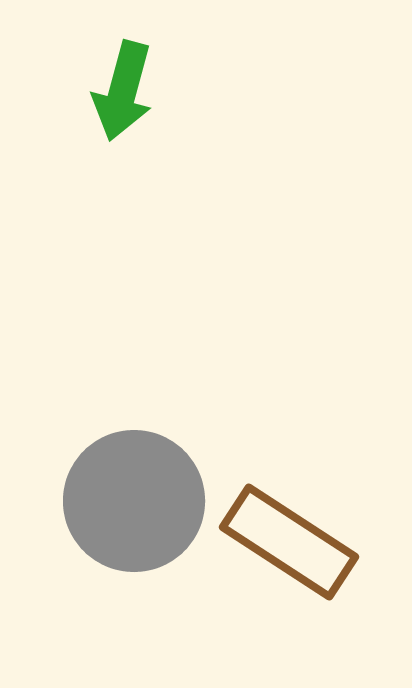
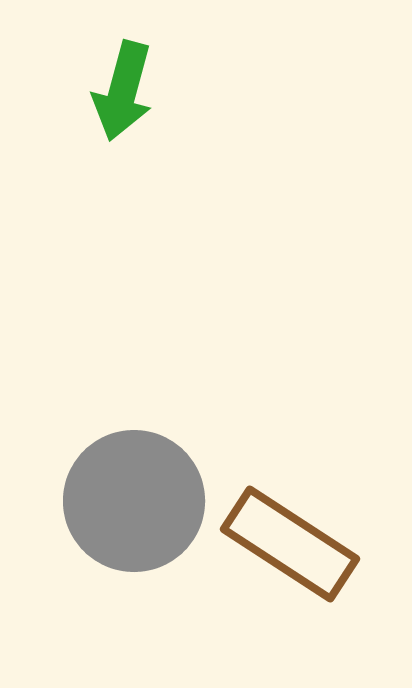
brown rectangle: moved 1 px right, 2 px down
